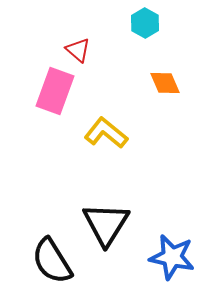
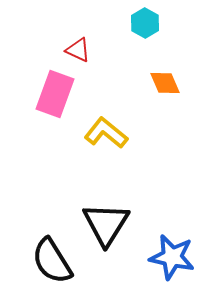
red triangle: rotated 16 degrees counterclockwise
pink rectangle: moved 3 px down
